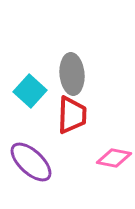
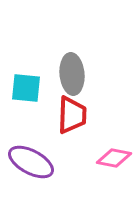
cyan square: moved 4 px left, 3 px up; rotated 36 degrees counterclockwise
purple ellipse: rotated 15 degrees counterclockwise
